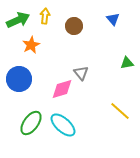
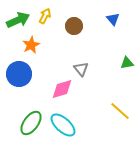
yellow arrow: rotated 21 degrees clockwise
gray triangle: moved 4 px up
blue circle: moved 5 px up
